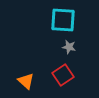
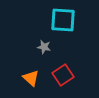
gray star: moved 25 px left
orange triangle: moved 5 px right, 3 px up
